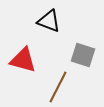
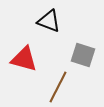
red triangle: moved 1 px right, 1 px up
